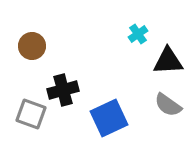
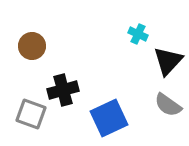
cyan cross: rotated 30 degrees counterclockwise
black triangle: rotated 44 degrees counterclockwise
